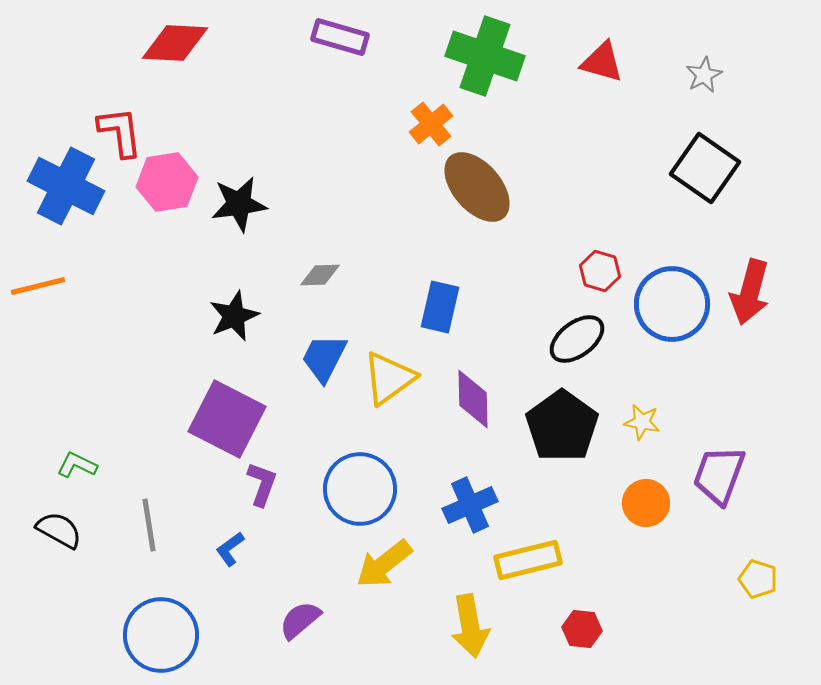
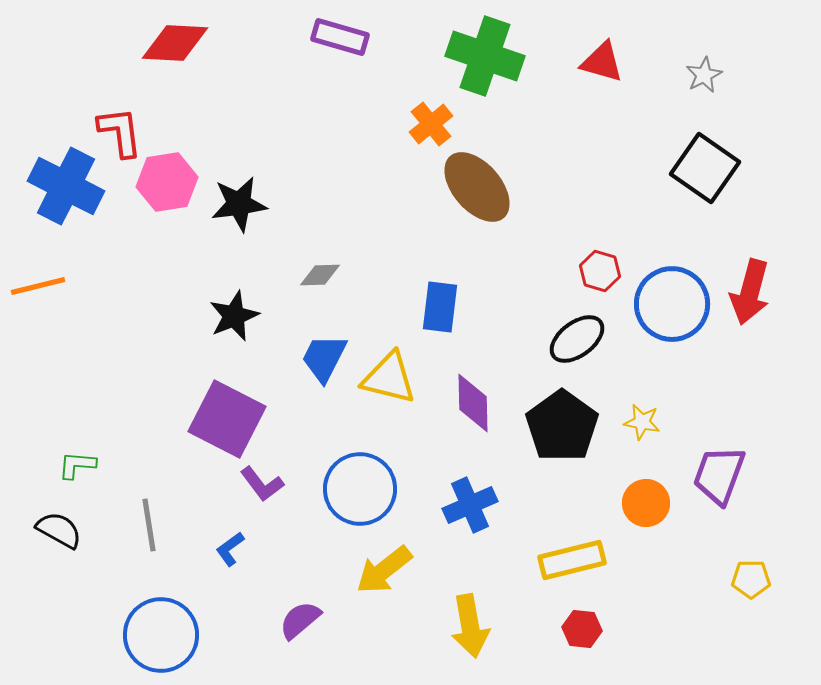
blue rectangle at (440, 307): rotated 6 degrees counterclockwise
yellow triangle at (389, 378): rotated 50 degrees clockwise
purple diamond at (473, 399): moved 4 px down
green L-shape at (77, 465): rotated 21 degrees counterclockwise
purple L-shape at (262, 484): rotated 123 degrees clockwise
yellow rectangle at (528, 560): moved 44 px right
yellow arrow at (384, 564): moved 6 px down
yellow pentagon at (758, 579): moved 7 px left; rotated 18 degrees counterclockwise
